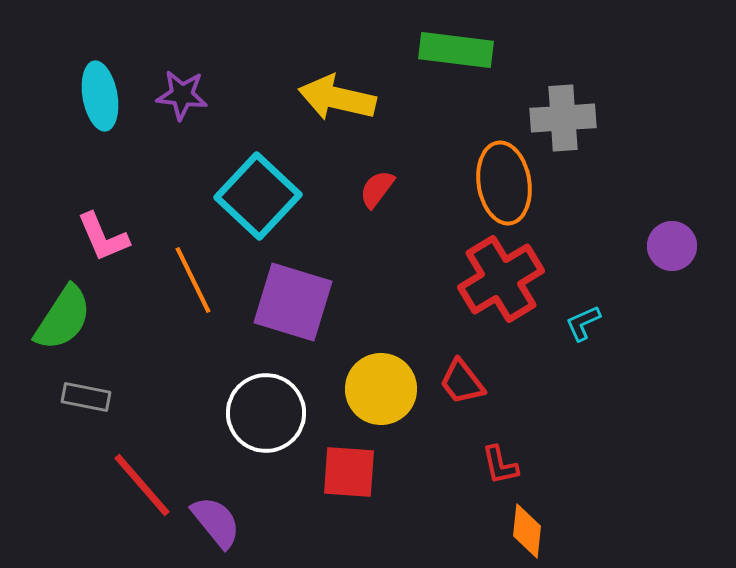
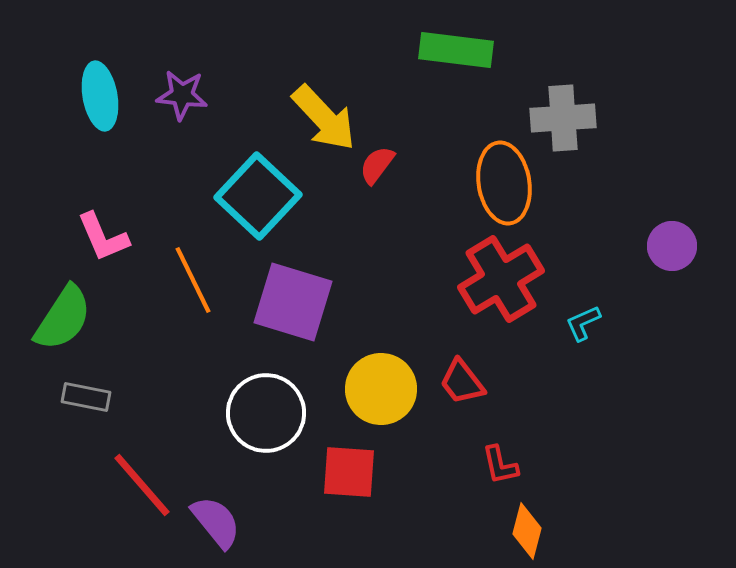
yellow arrow: moved 13 px left, 20 px down; rotated 146 degrees counterclockwise
red semicircle: moved 24 px up
orange diamond: rotated 8 degrees clockwise
